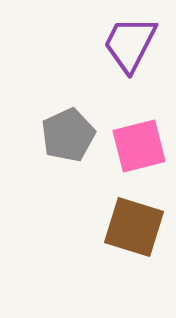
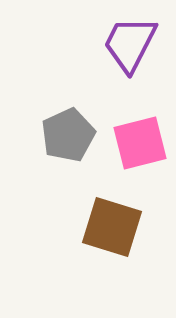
pink square: moved 1 px right, 3 px up
brown square: moved 22 px left
